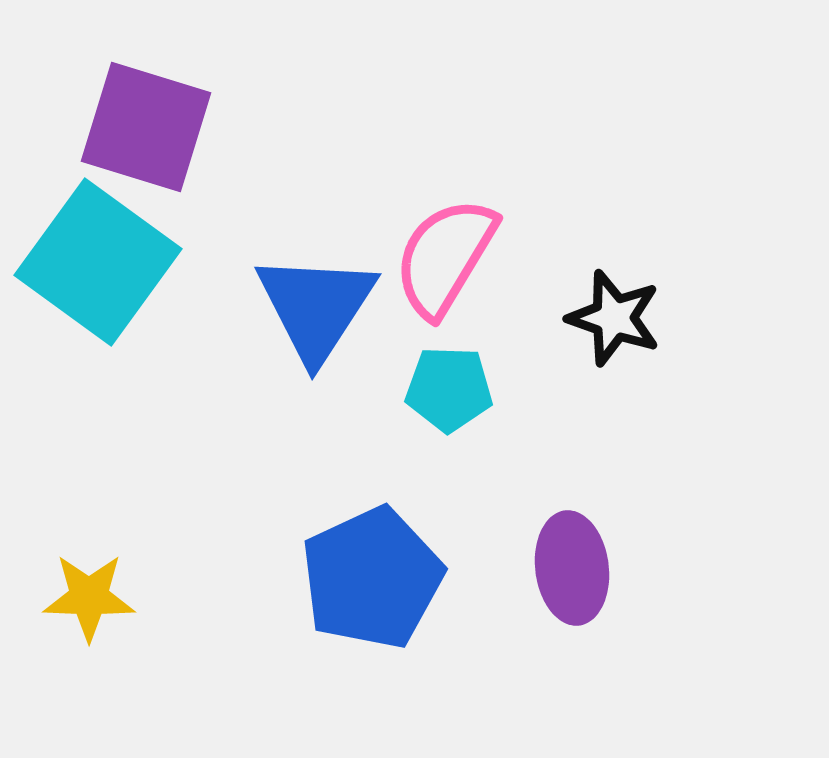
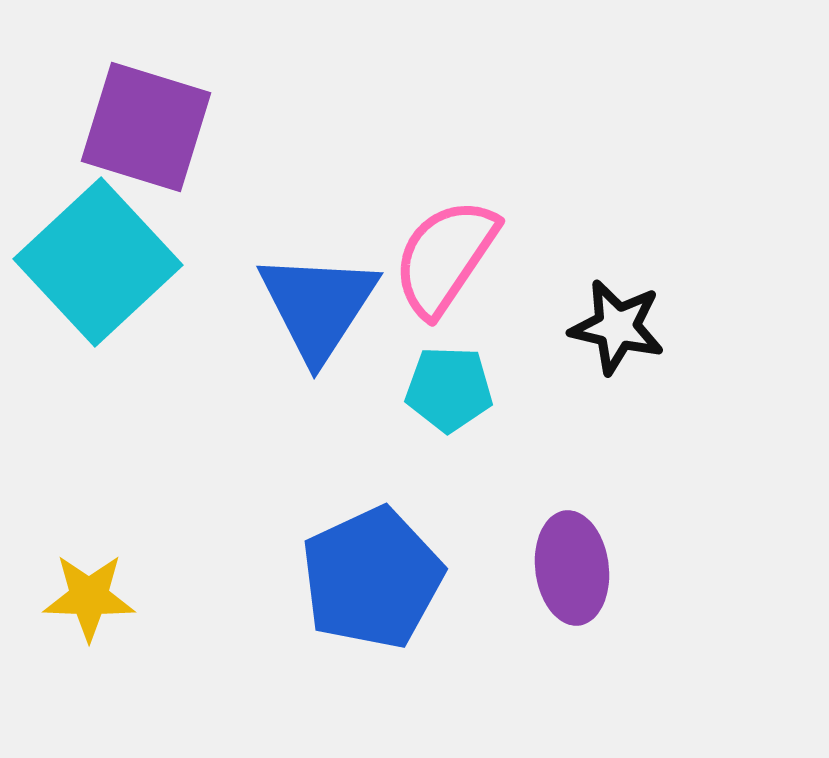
pink semicircle: rotated 3 degrees clockwise
cyan square: rotated 11 degrees clockwise
blue triangle: moved 2 px right, 1 px up
black star: moved 3 px right, 9 px down; rotated 6 degrees counterclockwise
